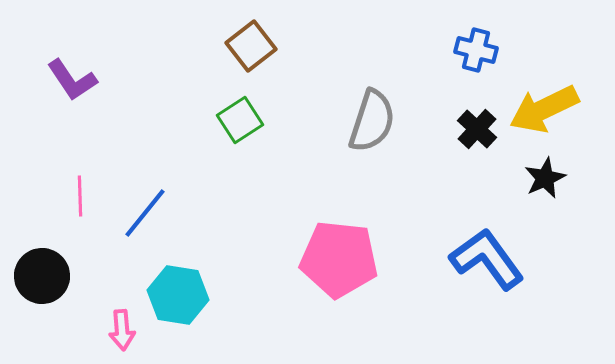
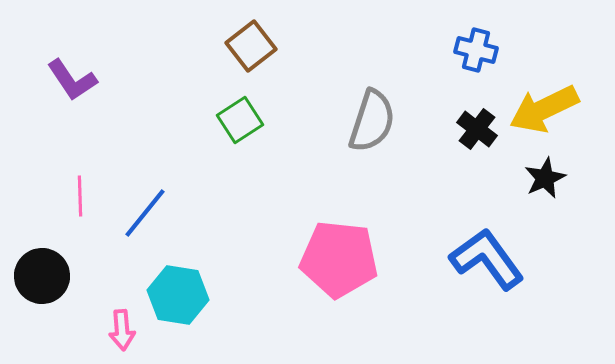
black cross: rotated 6 degrees counterclockwise
